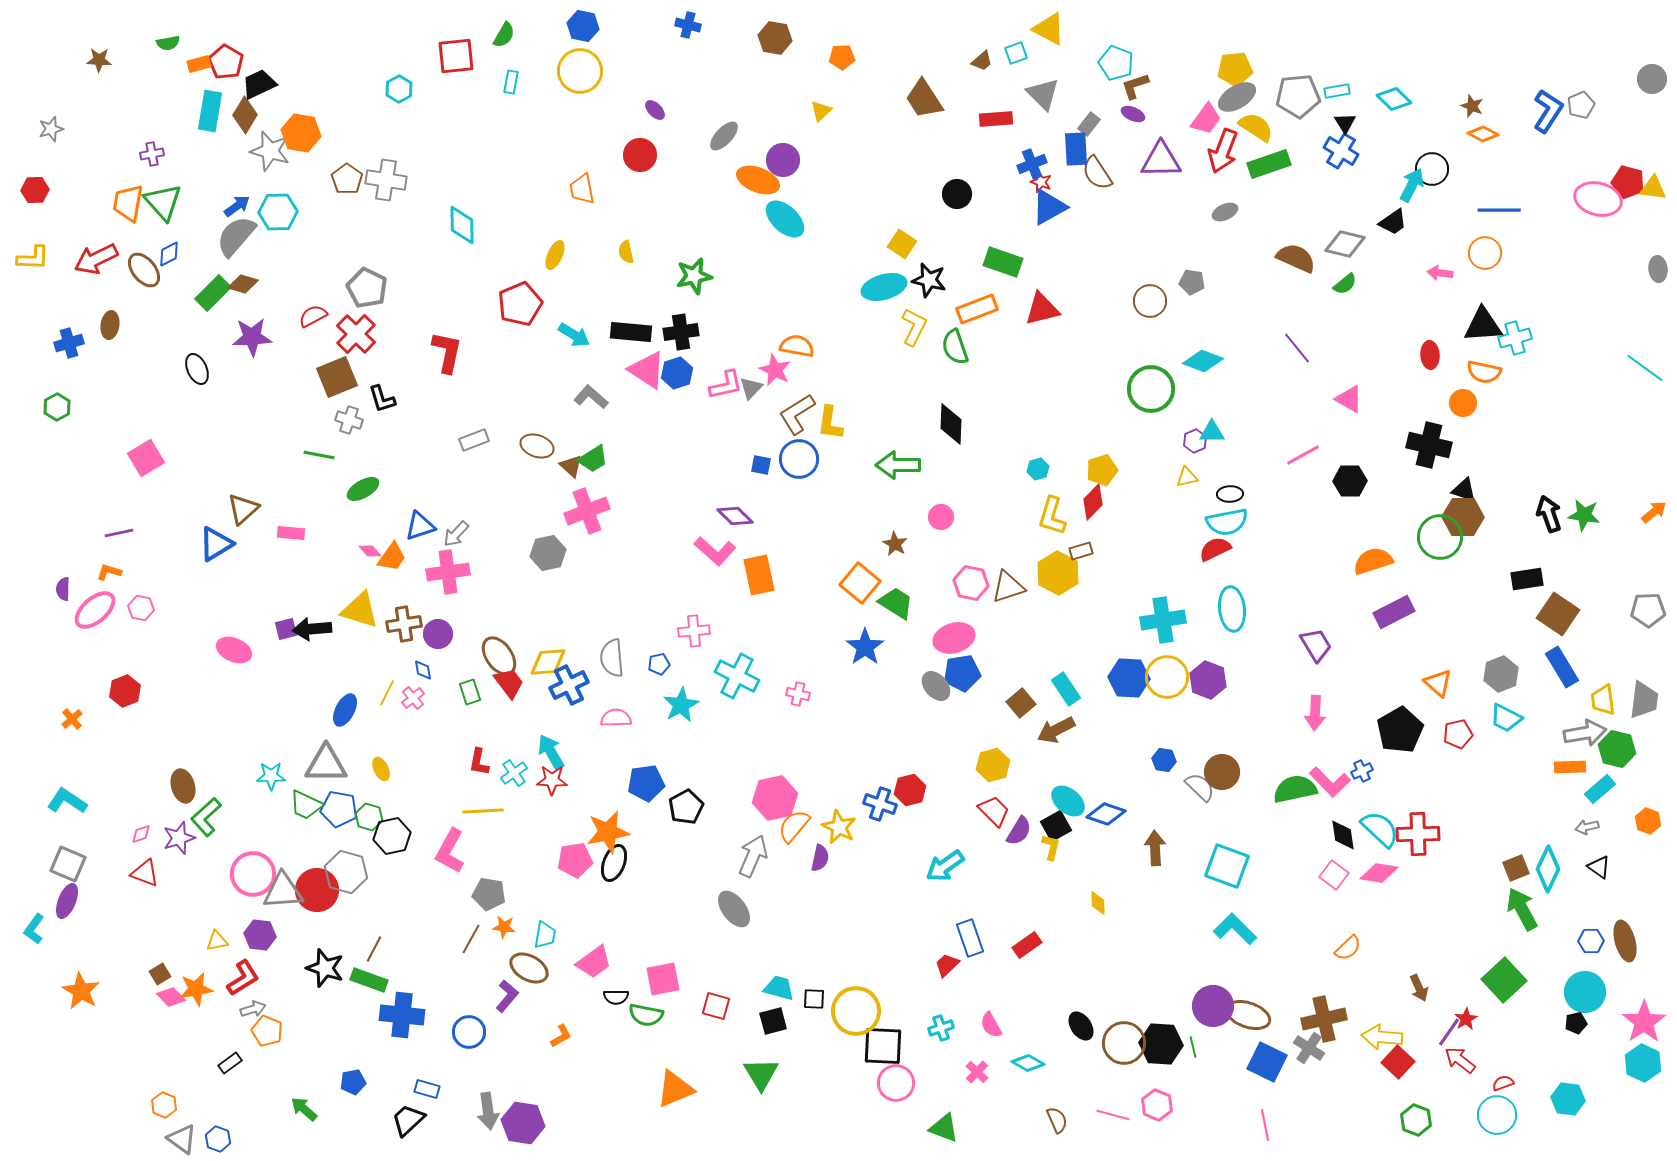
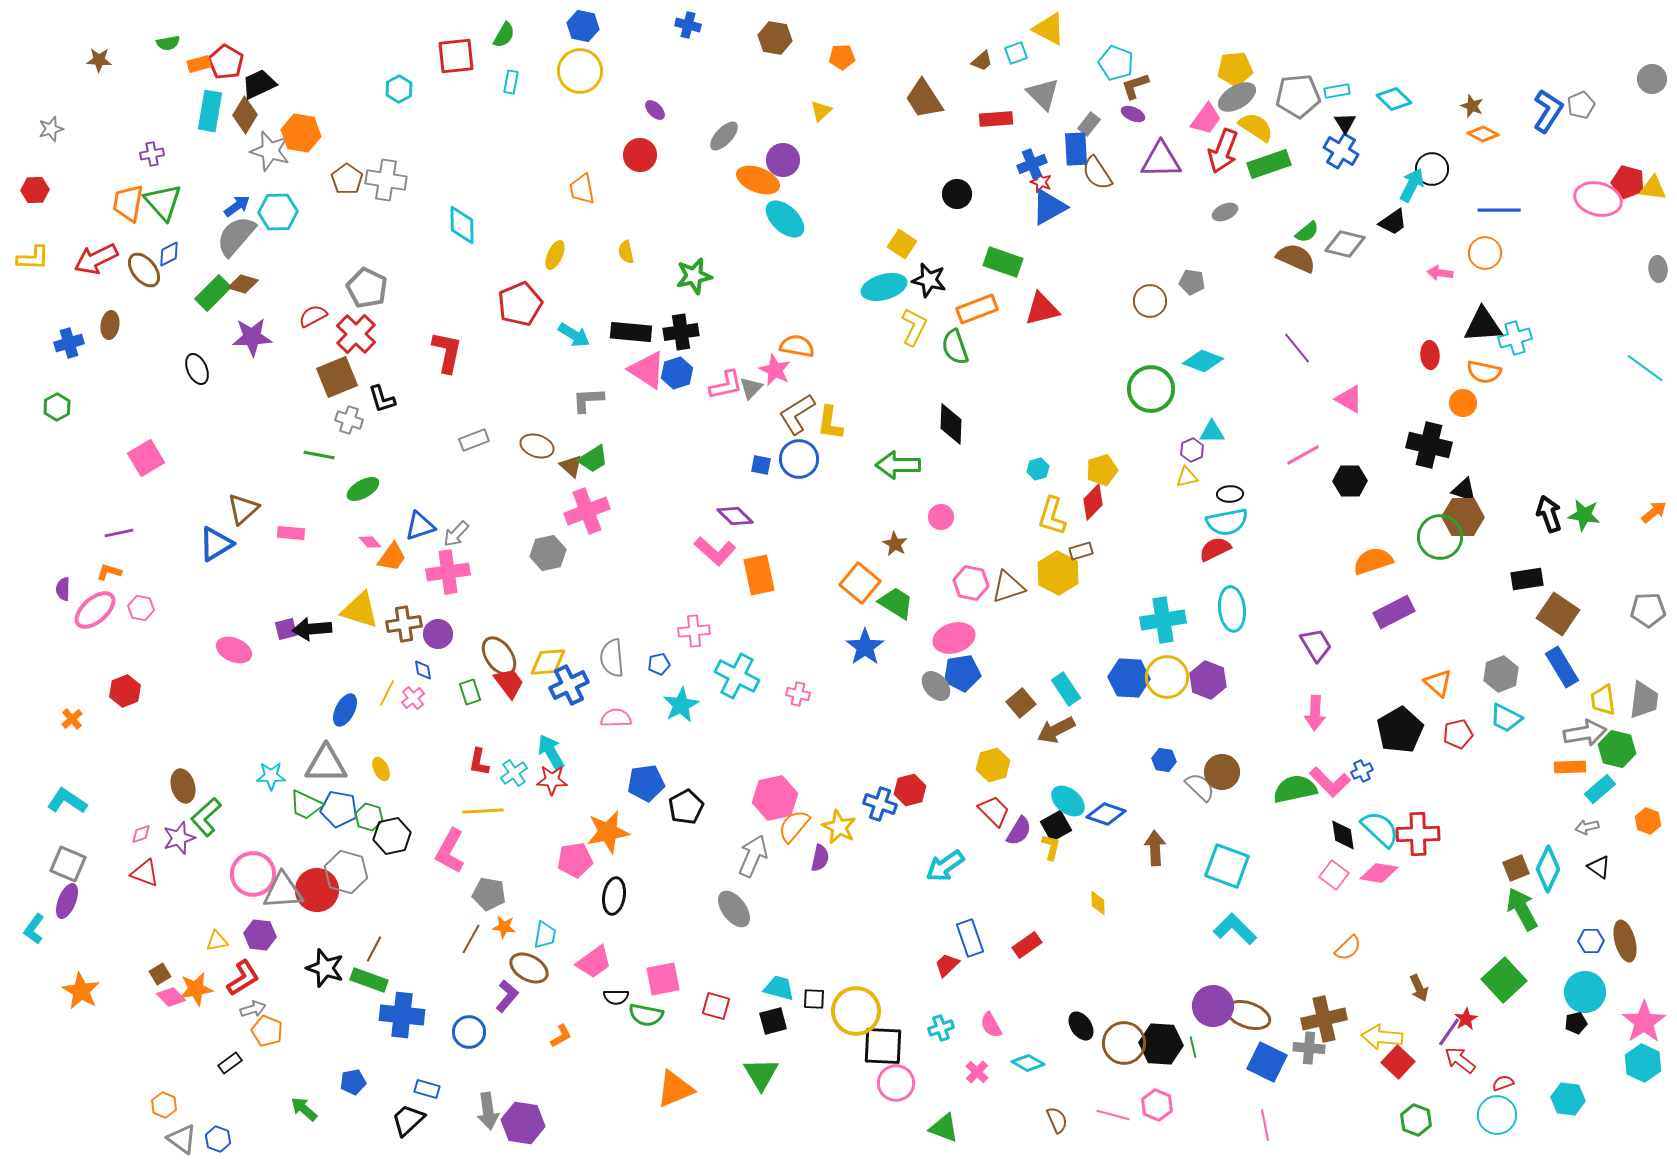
green semicircle at (1345, 284): moved 38 px left, 52 px up
gray L-shape at (591, 397): moved 3 px left, 3 px down; rotated 44 degrees counterclockwise
purple hexagon at (1195, 441): moved 3 px left, 9 px down
pink diamond at (370, 551): moved 9 px up
black ellipse at (614, 863): moved 33 px down; rotated 12 degrees counterclockwise
gray cross at (1309, 1048): rotated 28 degrees counterclockwise
